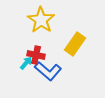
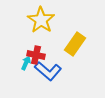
cyan arrow: rotated 16 degrees counterclockwise
